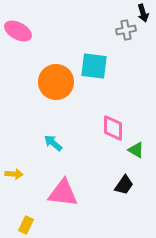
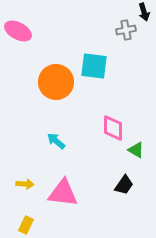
black arrow: moved 1 px right, 1 px up
cyan arrow: moved 3 px right, 2 px up
yellow arrow: moved 11 px right, 10 px down
